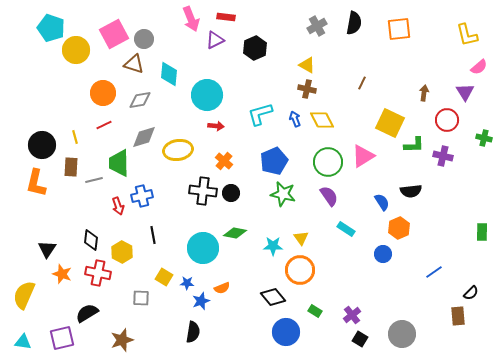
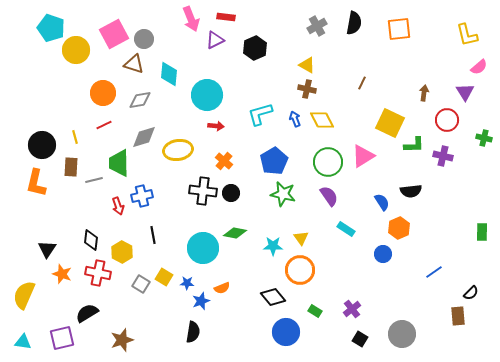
blue pentagon at (274, 161): rotated 8 degrees counterclockwise
gray square at (141, 298): moved 14 px up; rotated 30 degrees clockwise
purple cross at (352, 315): moved 6 px up
